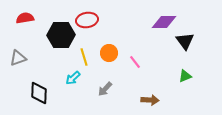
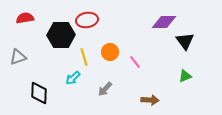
orange circle: moved 1 px right, 1 px up
gray triangle: moved 1 px up
